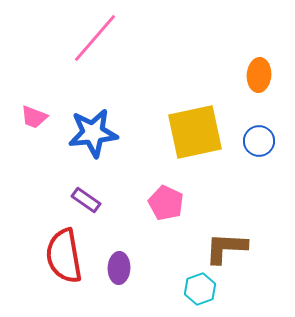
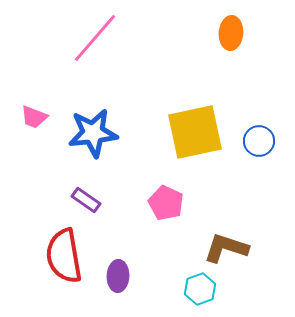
orange ellipse: moved 28 px left, 42 px up
brown L-shape: rotated 15 degrees clockwise
purple ellipse: moved 1 px left, 8 px down
